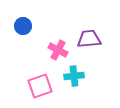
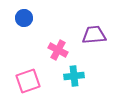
blue circle: moved 1 px right, 8 px up
purple trapezoid: moved 5 px right, 4 px up
pink square: moved 12 px left, 5 px up
